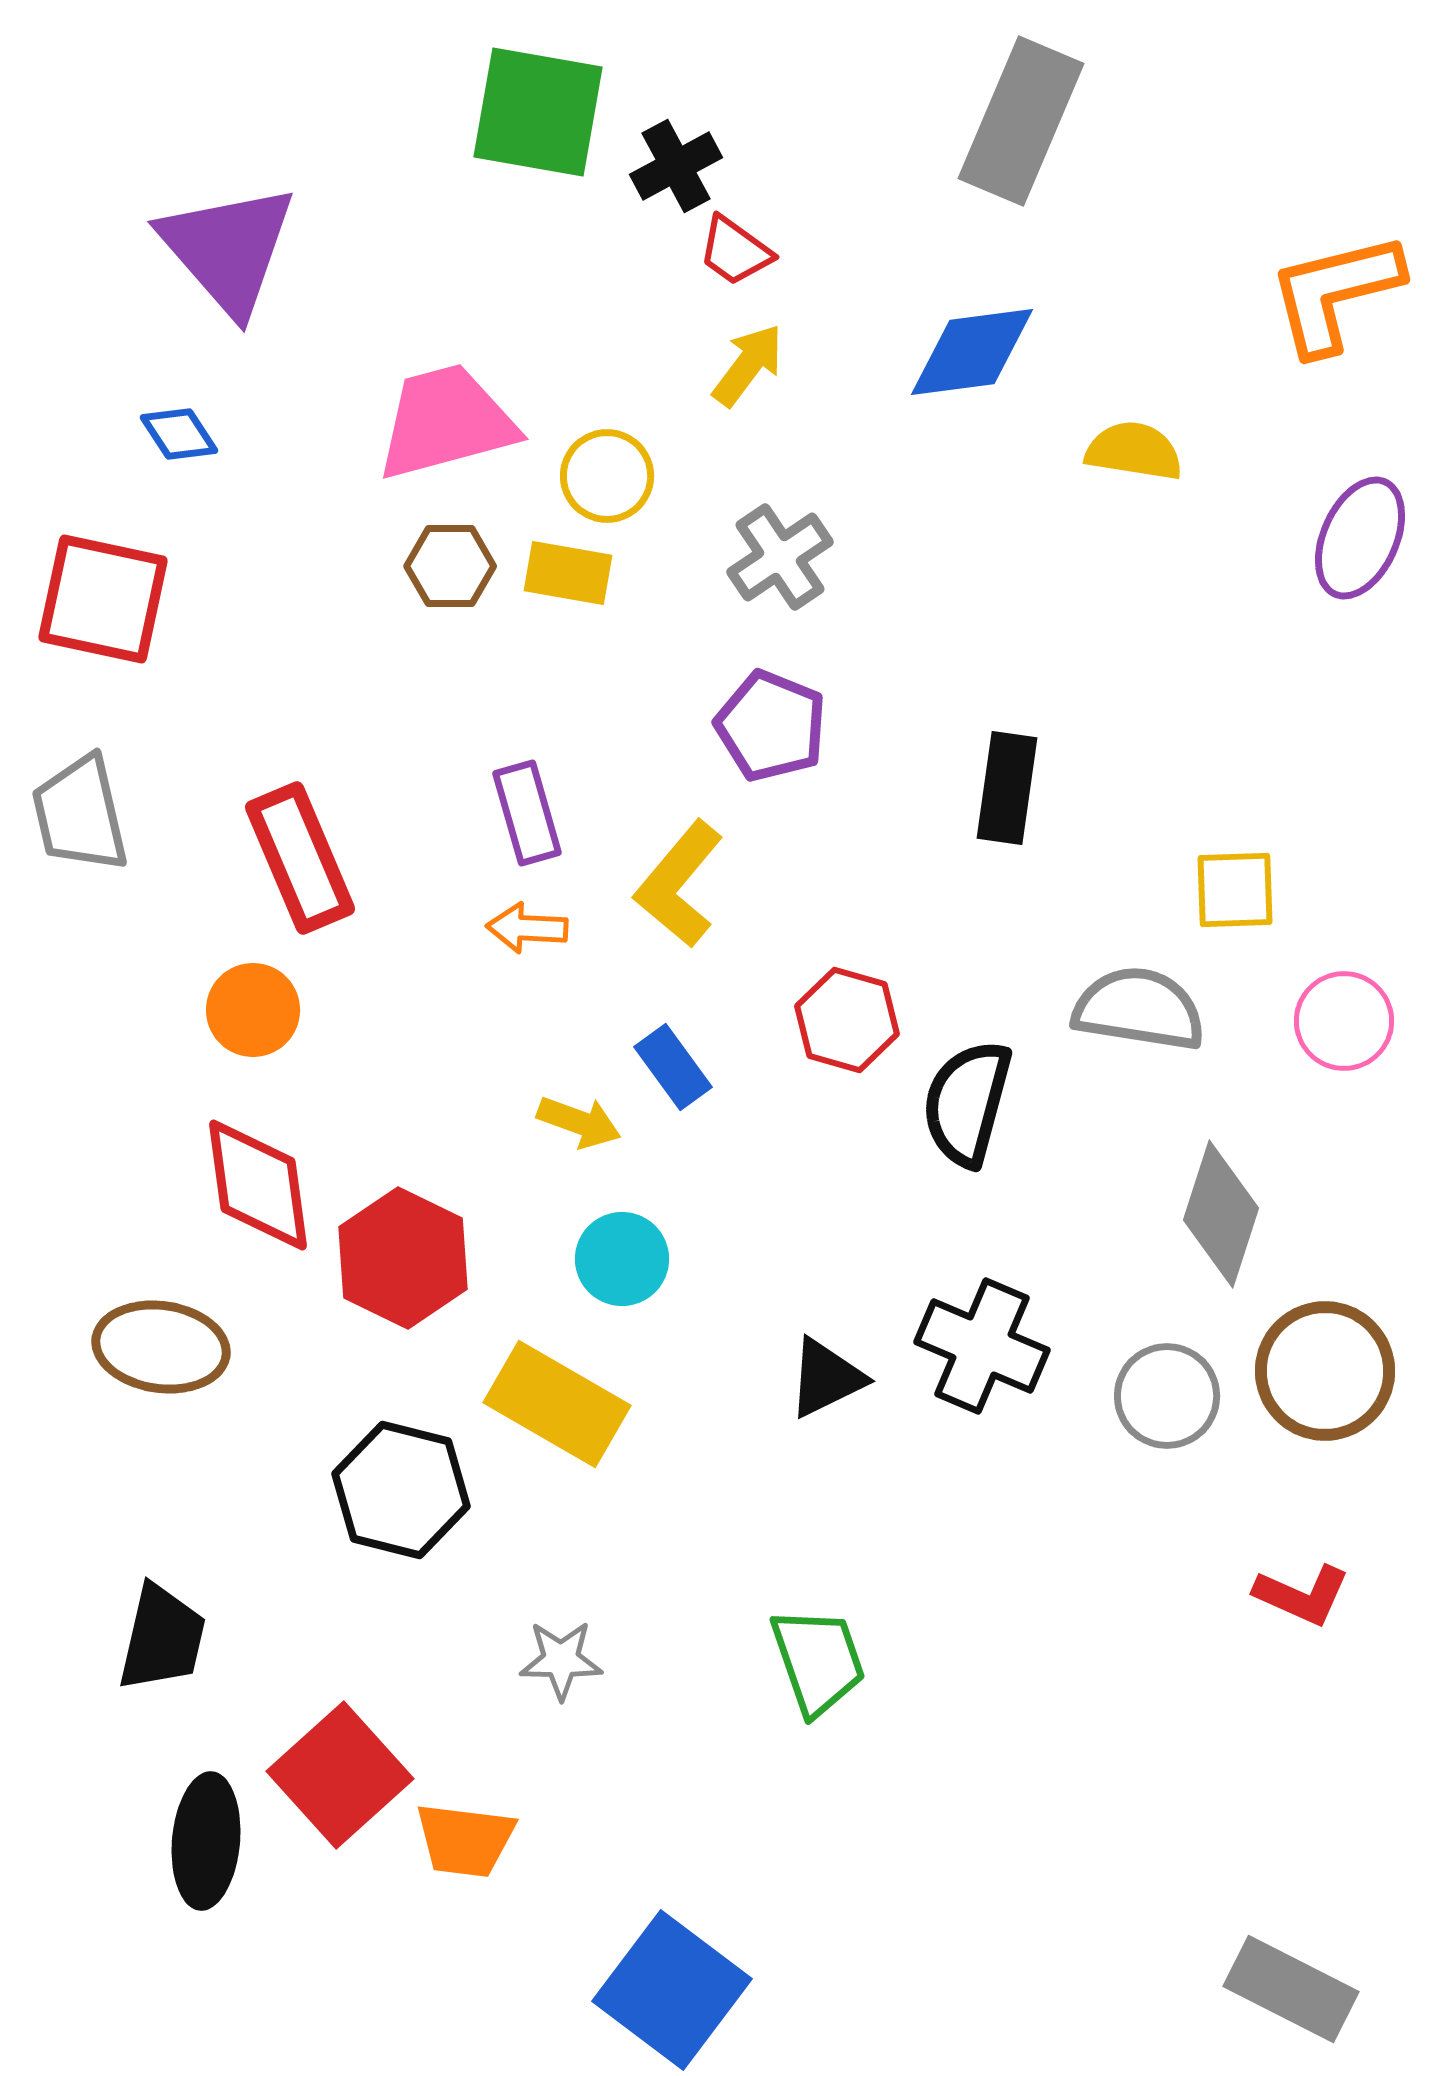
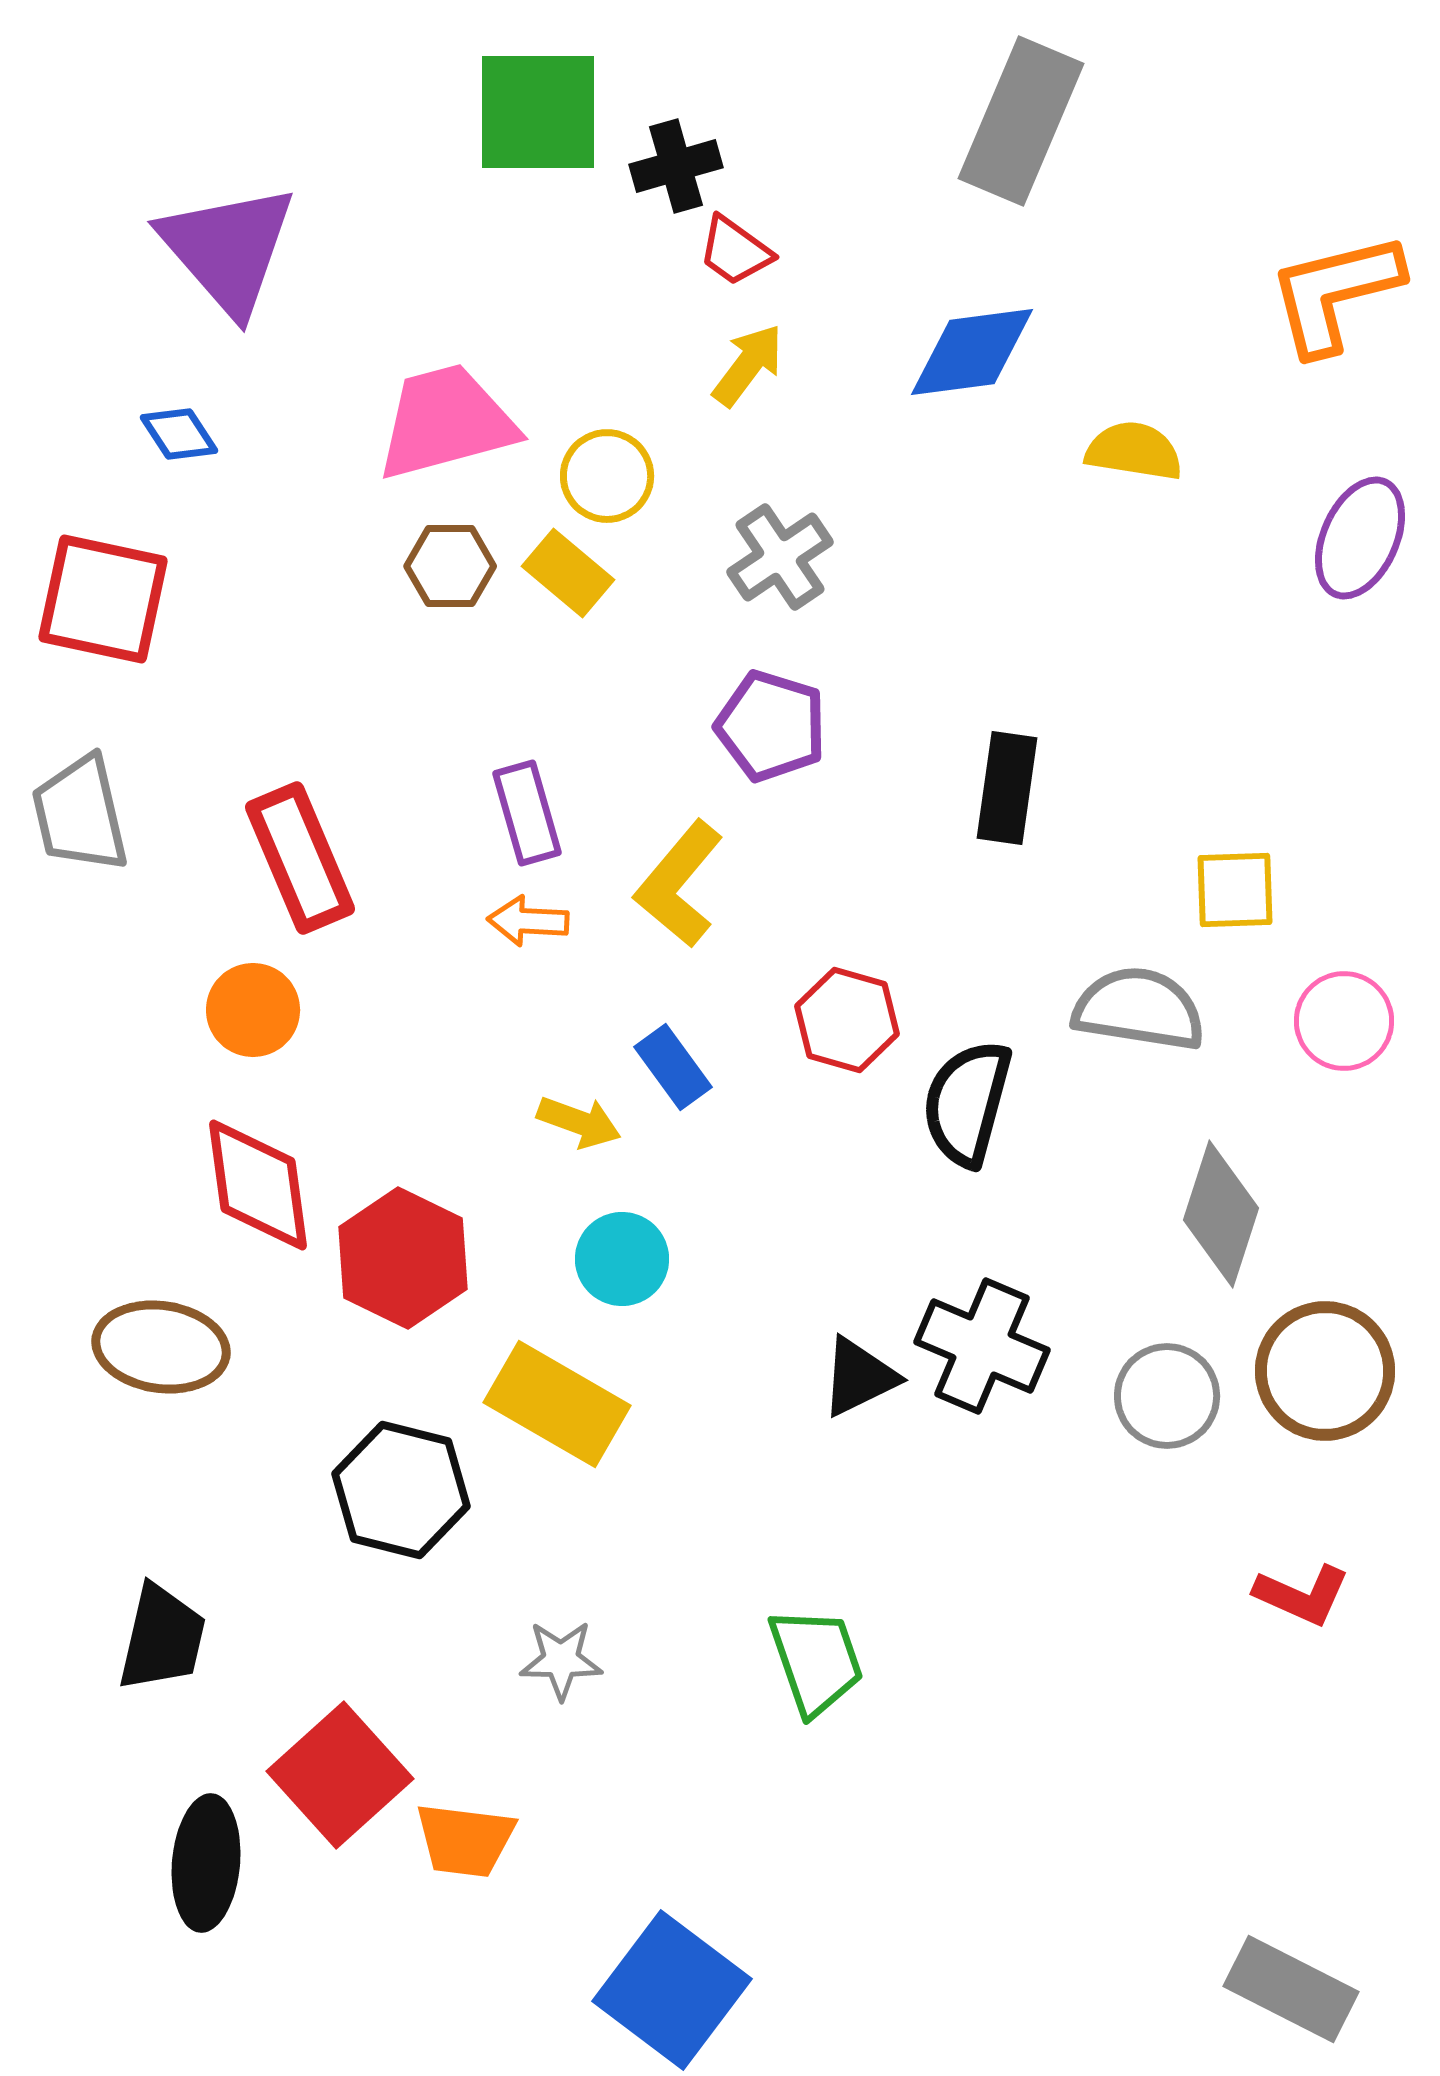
green square at (538, 112): rotated 10 degrees counterclockwise
black cross at (676, 166): rotated 12 degrees clockwise
yellow rectangle at (568, 573): rotated 30 degrees clockwise
purple pentagon at (771, 726): rotated 5 degrees counterclockwise
orange arrow at (527, 928): moved 1 px right, 7 px up
black triangle at (826, 1378): moved 33 px right, 1 px up
green trapezoid at (818, 1661): moved 2 px left
black ellipse at (206, 1841): moved 22 px down
